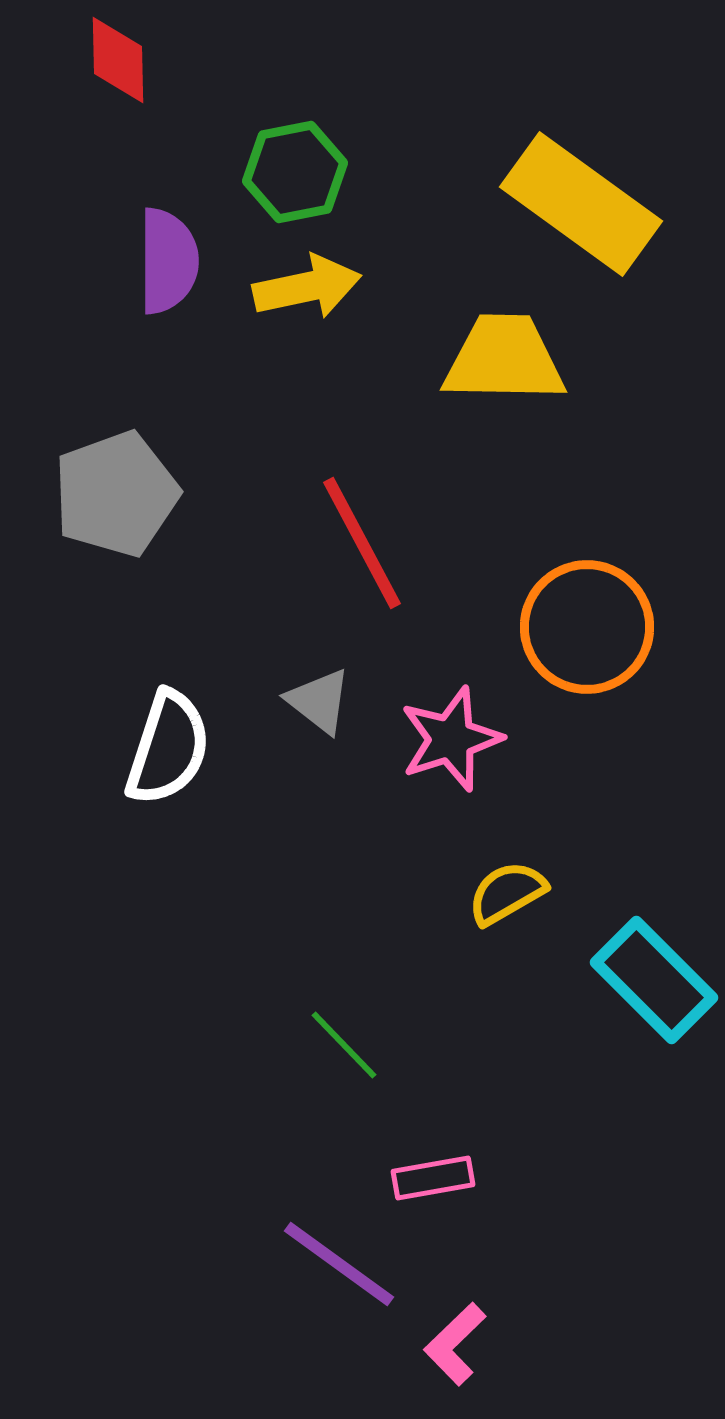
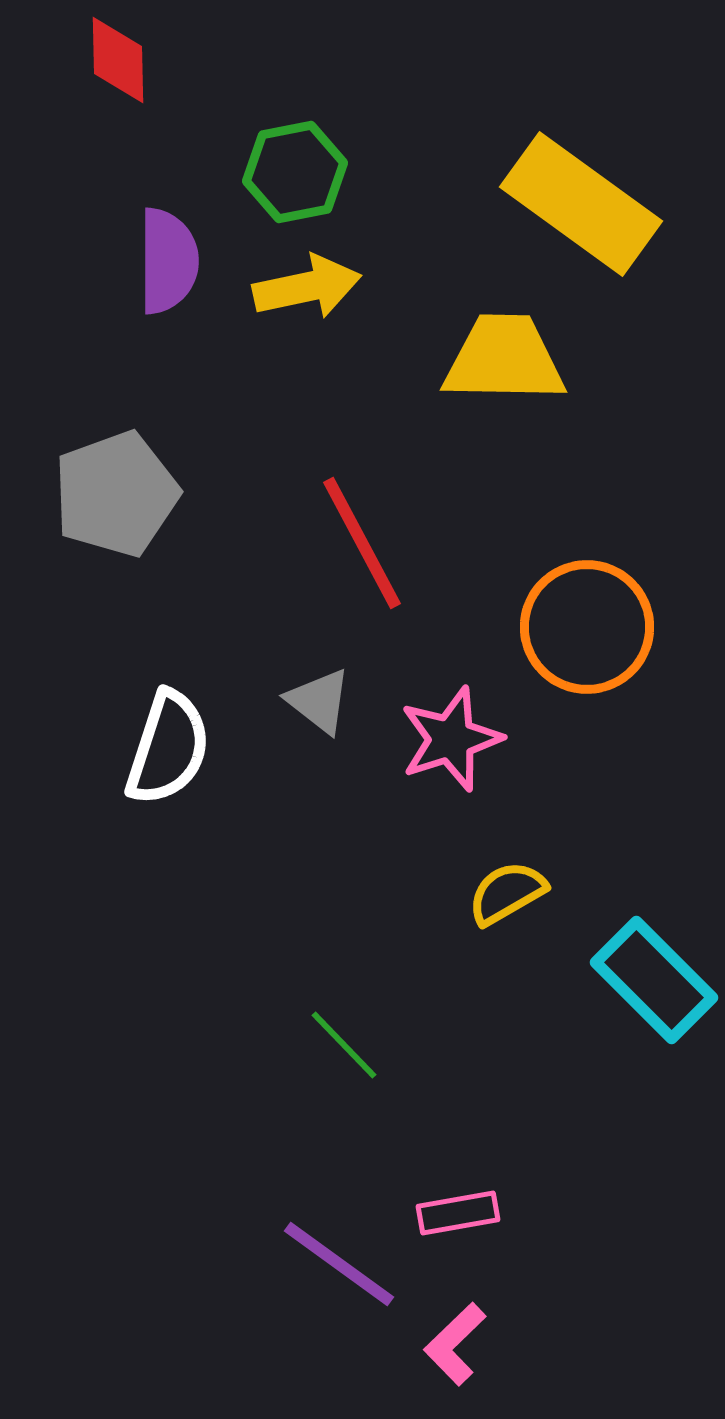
pink rectangle: moved 25 px right, 35 px down
